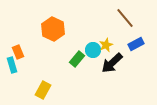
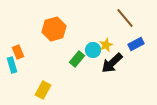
orange hexagon: moved 1 px right; rotated 20 degrees clockwise
